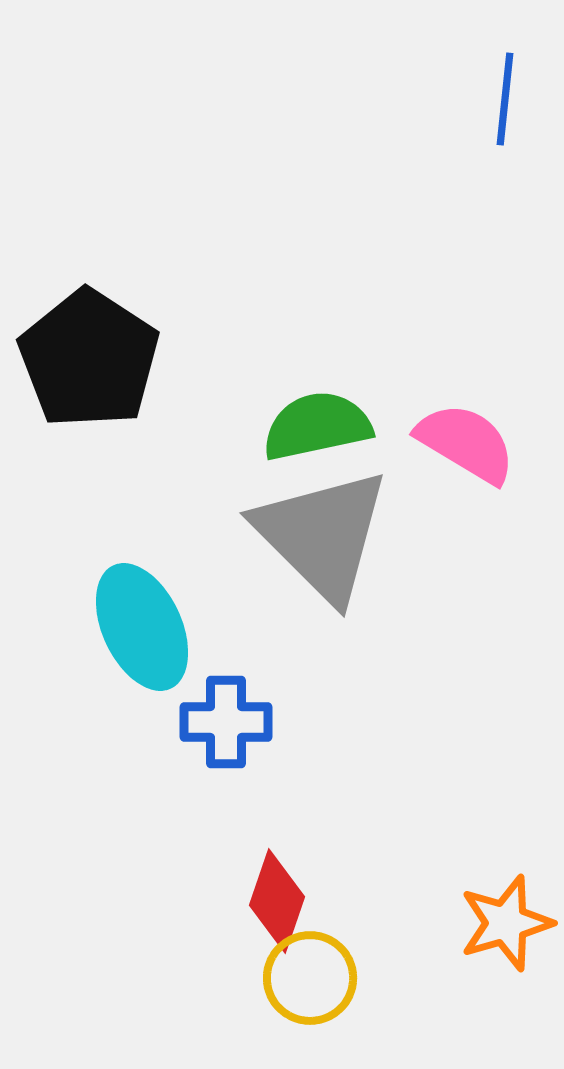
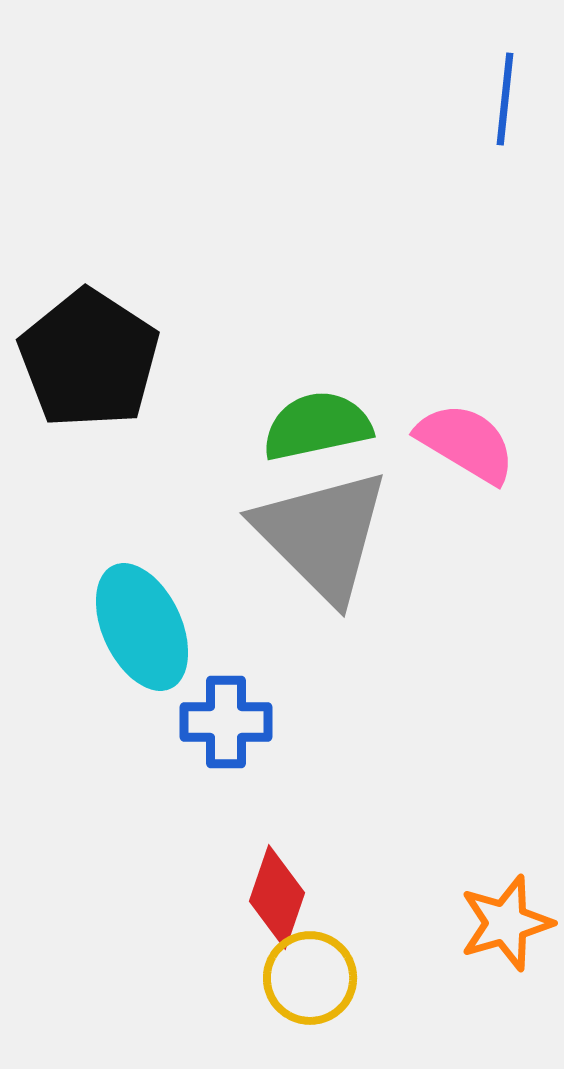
red diamond: moved 4 px up
